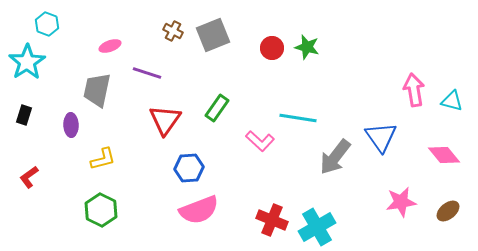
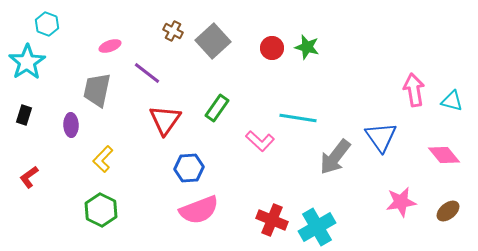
gray square: moved 6 px down; rotated 20 degrees counterclockwise
purple line: rotated 20 degrees clockwise
yellow L-shape: rotated 148 degrees clockwise
